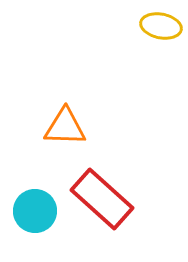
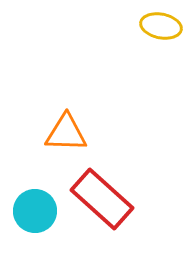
orange triangle: moved 1 px right, 6 px down
